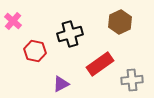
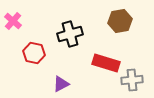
brown hexagon: moved 1 px up; rotated 15 degrees clockwise
red hexagon: moved 1 px left, 2 px down
red rectangle: moved 6 px right, 1 px up; rotated 52 degrees clockwise
